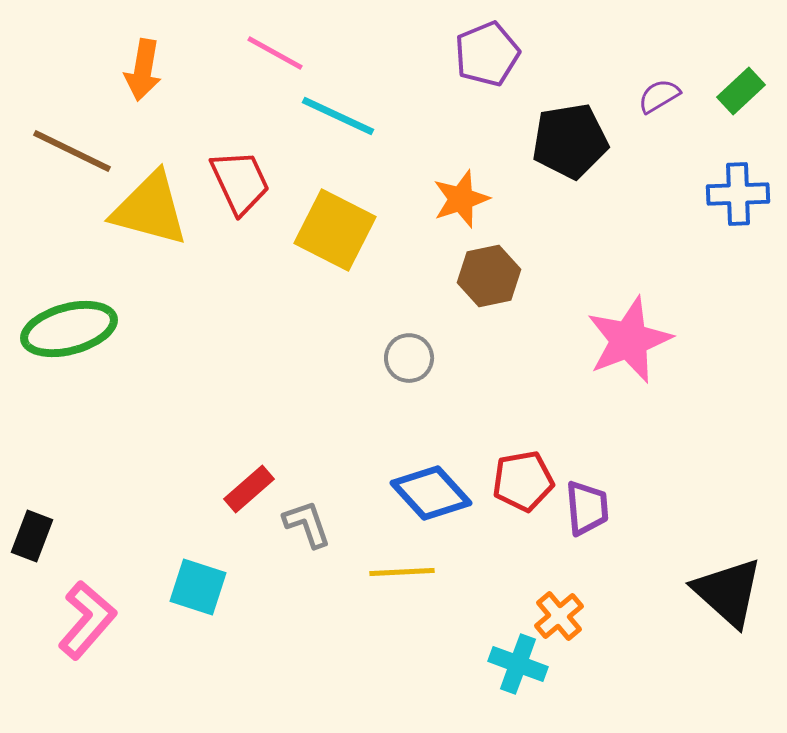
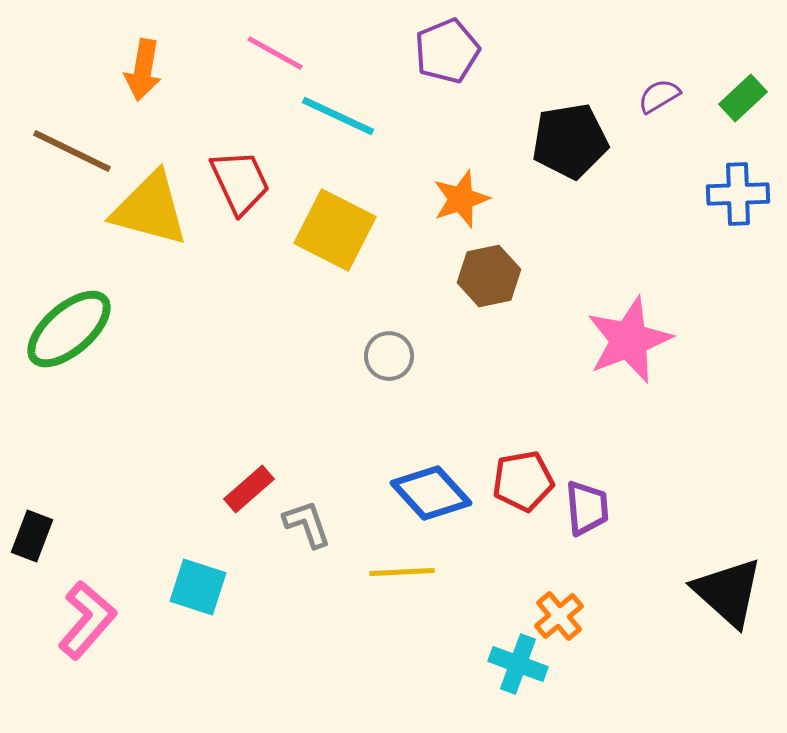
purple pentagon: moved 40 px left, 3 px up
green rectangle: moved 2 px right, 7 px down
green ellipse: rotated 26 degrees counterclockwise
gray circle: moved 20 px left, 2 px up
